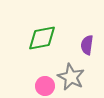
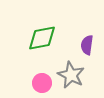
gray star: moved 2 px up
pink circle: moved 3 px left, 3 px up
